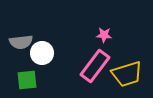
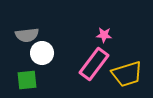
gray semicircle: moved 6 px right, 7 px up
pink rectangle: moved 1 px left, 2 px up
